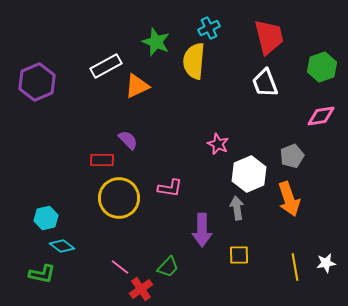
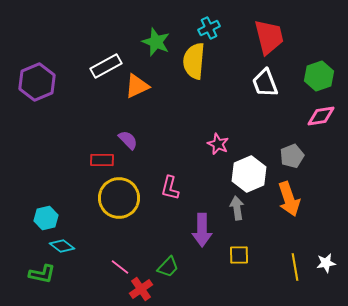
green hexagon: moved 3 px left, 9 px down
pink L-shape: rotated 95 degrees clockwise
